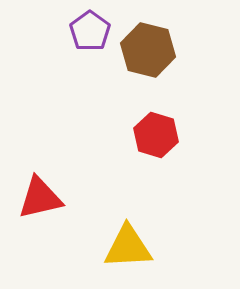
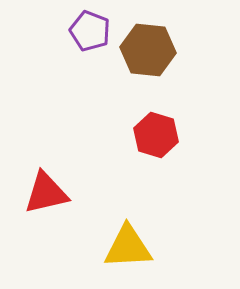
purple pentagon: rotated 15 degrees counterclockwise
brown hexagon: rotated 8 degrees counterclockwise
red triangle: moved 6 px right, 5 px up
